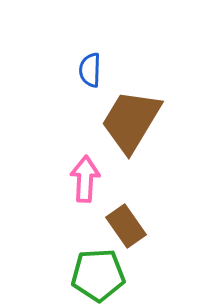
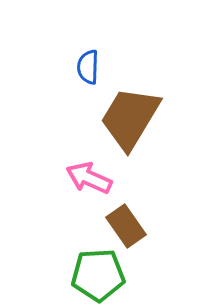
blue semicircle: moved 2 px left, 3 px up
brown trapezoid: moved 1 px left, 3 px up
pink arrow: moved 4 px right, 1 px up; rotated 69 degrees counterclockwise
